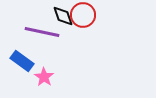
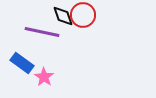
blue rectangle: moved 2 px down
